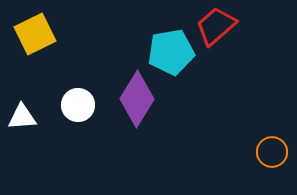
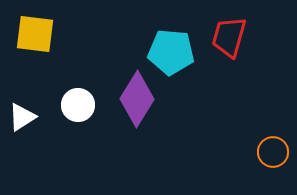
red trapezoid: moved 13 px right, 11 px down; rotated 33 degrees counterclockwise
yellow square: rotated 33 degrees clockwise
cyan pentagon: rotated 15 degrees clockwise
white triangle: rotated 28 degrees counterclockwise
orange circle: moved 1 px right
